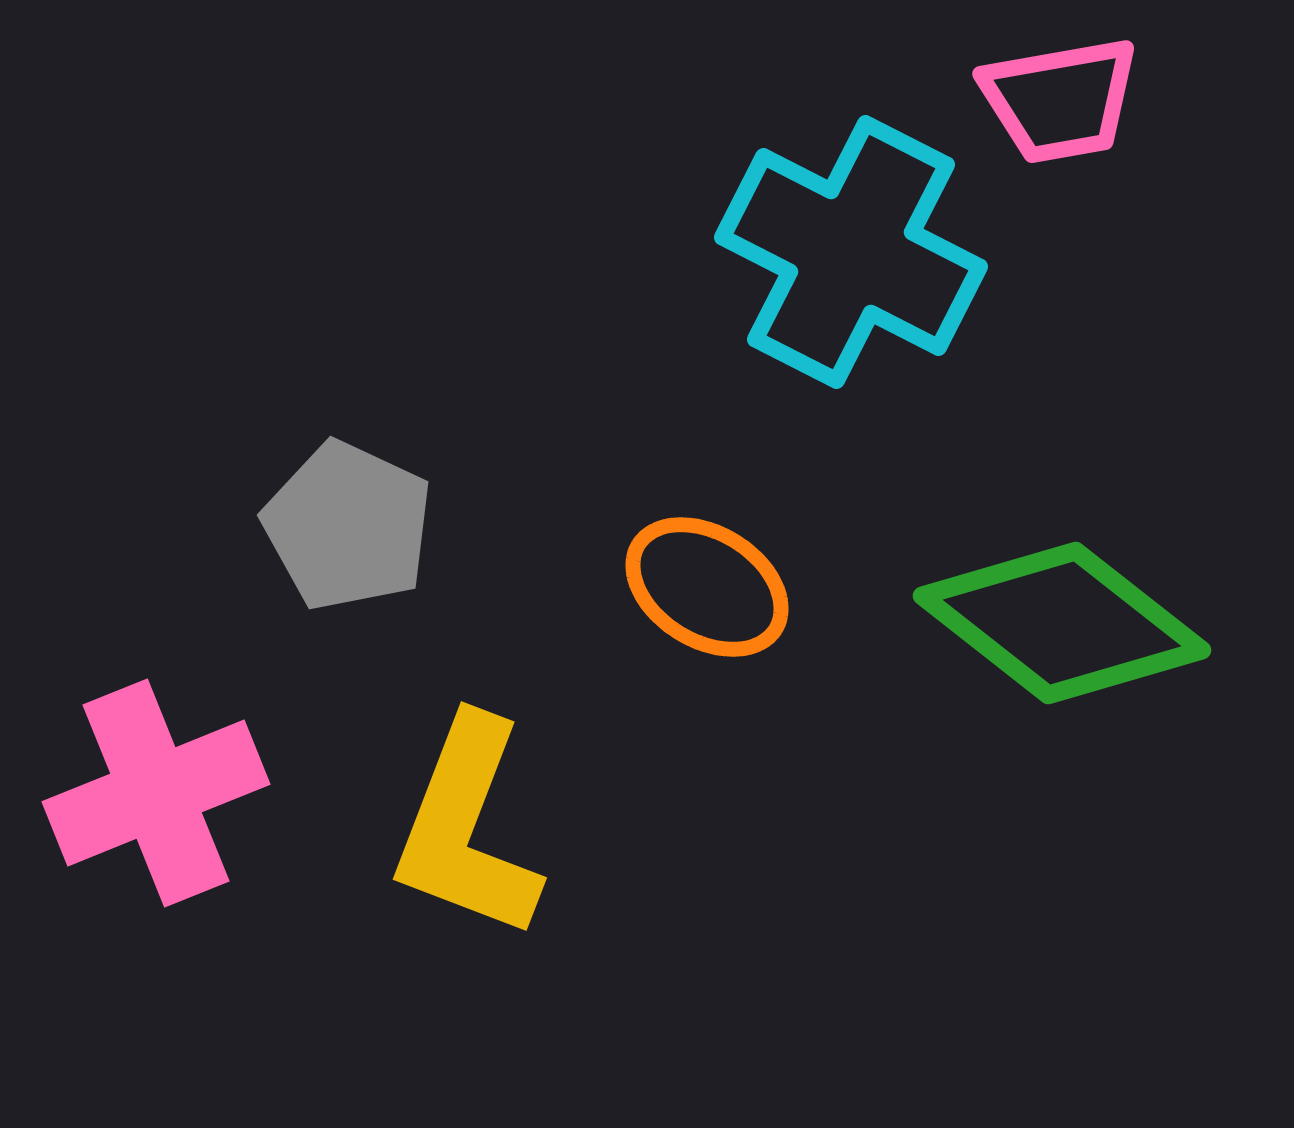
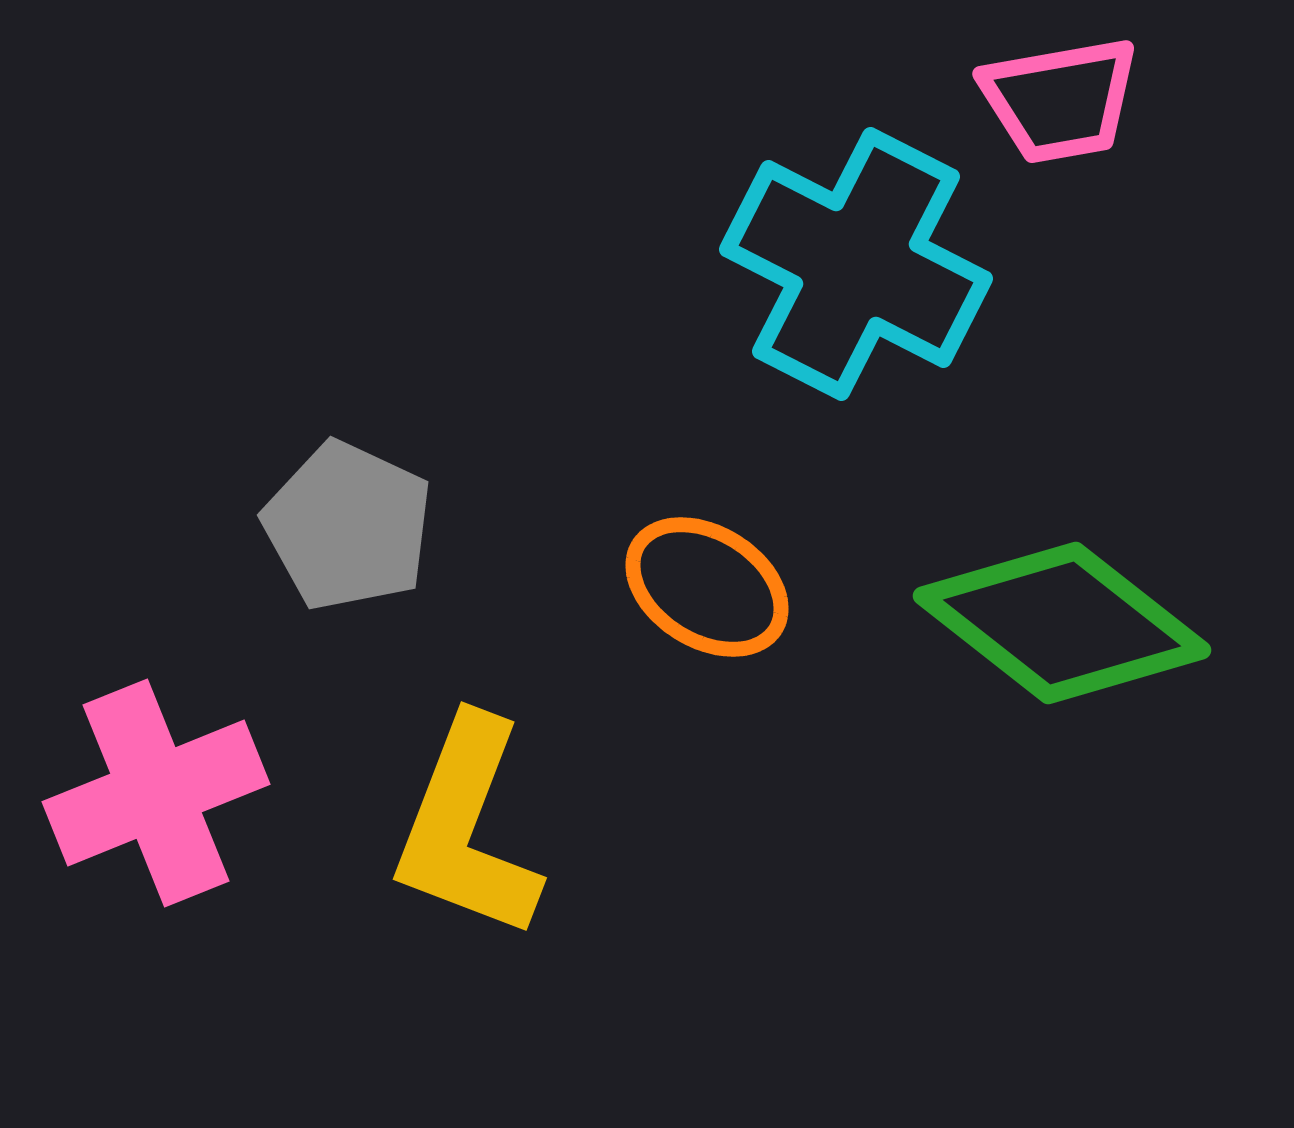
cyan cross: moved 5 px right, 12 px down
